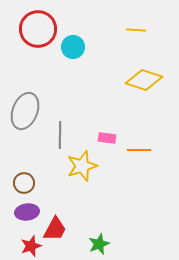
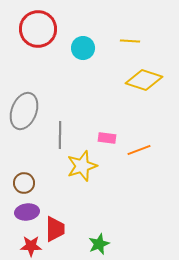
yellow line: moved 6 px left, 11 px down
cyan circle: moved 10 px right, 1 px down
gray ellipse: moved 1 px left
orange line: rotated 20 degrees counterclockwise
red trapezoid: rotated 28 degrees counterclockwise
red star: rotated 20 degrees clockwise
